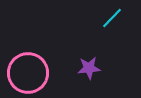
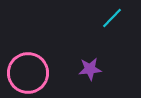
purple star: moved 1 px right, 1 px down
